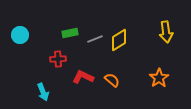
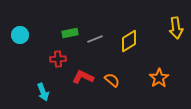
yellow arrow: moved 10 px right, 4 px up
yellow diamond: moved 10 px right, 1 px down
